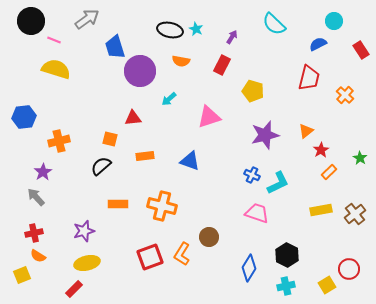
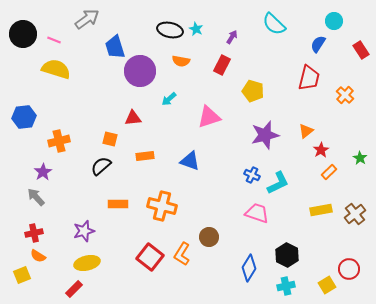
black circle at (31, 21): moved 8 px left, 13 px down
blue semicircle at (318, 44): rotated 30 degrees counterclockwise
red square at (150, 257): rotated 32 degrees counterclockwise
